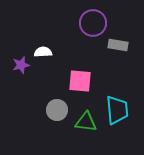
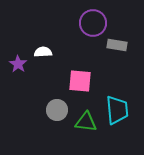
gray rectangle: moved 1 px left
purple star: moved 3 px left, 1 px up; rotated 24 degrees counterclockwise
